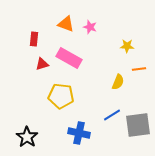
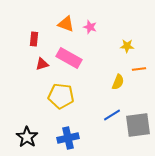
blue cross: moved 11 px left, 5 px down; rotated 25 degrees counterclockwise
